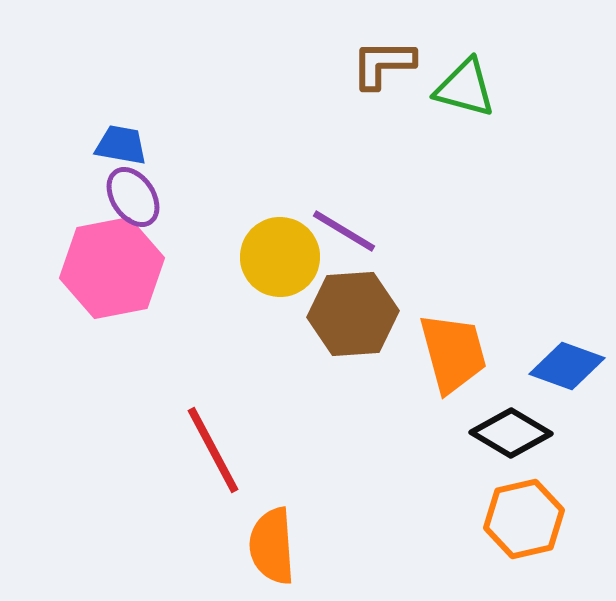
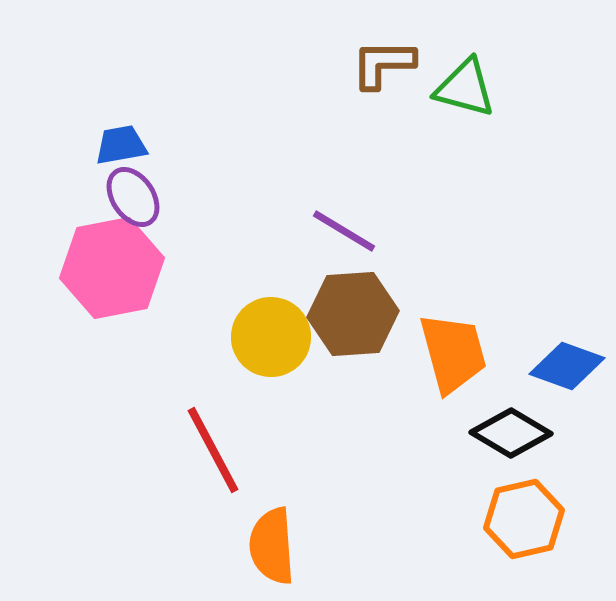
blue trapezoid: rotated 20 degrees counterclockwise
yellow circle: moved 9 px left, 80 px down
